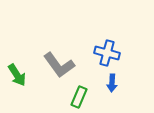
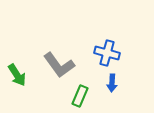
green rectangle: moved 1 px right, 1 px up
